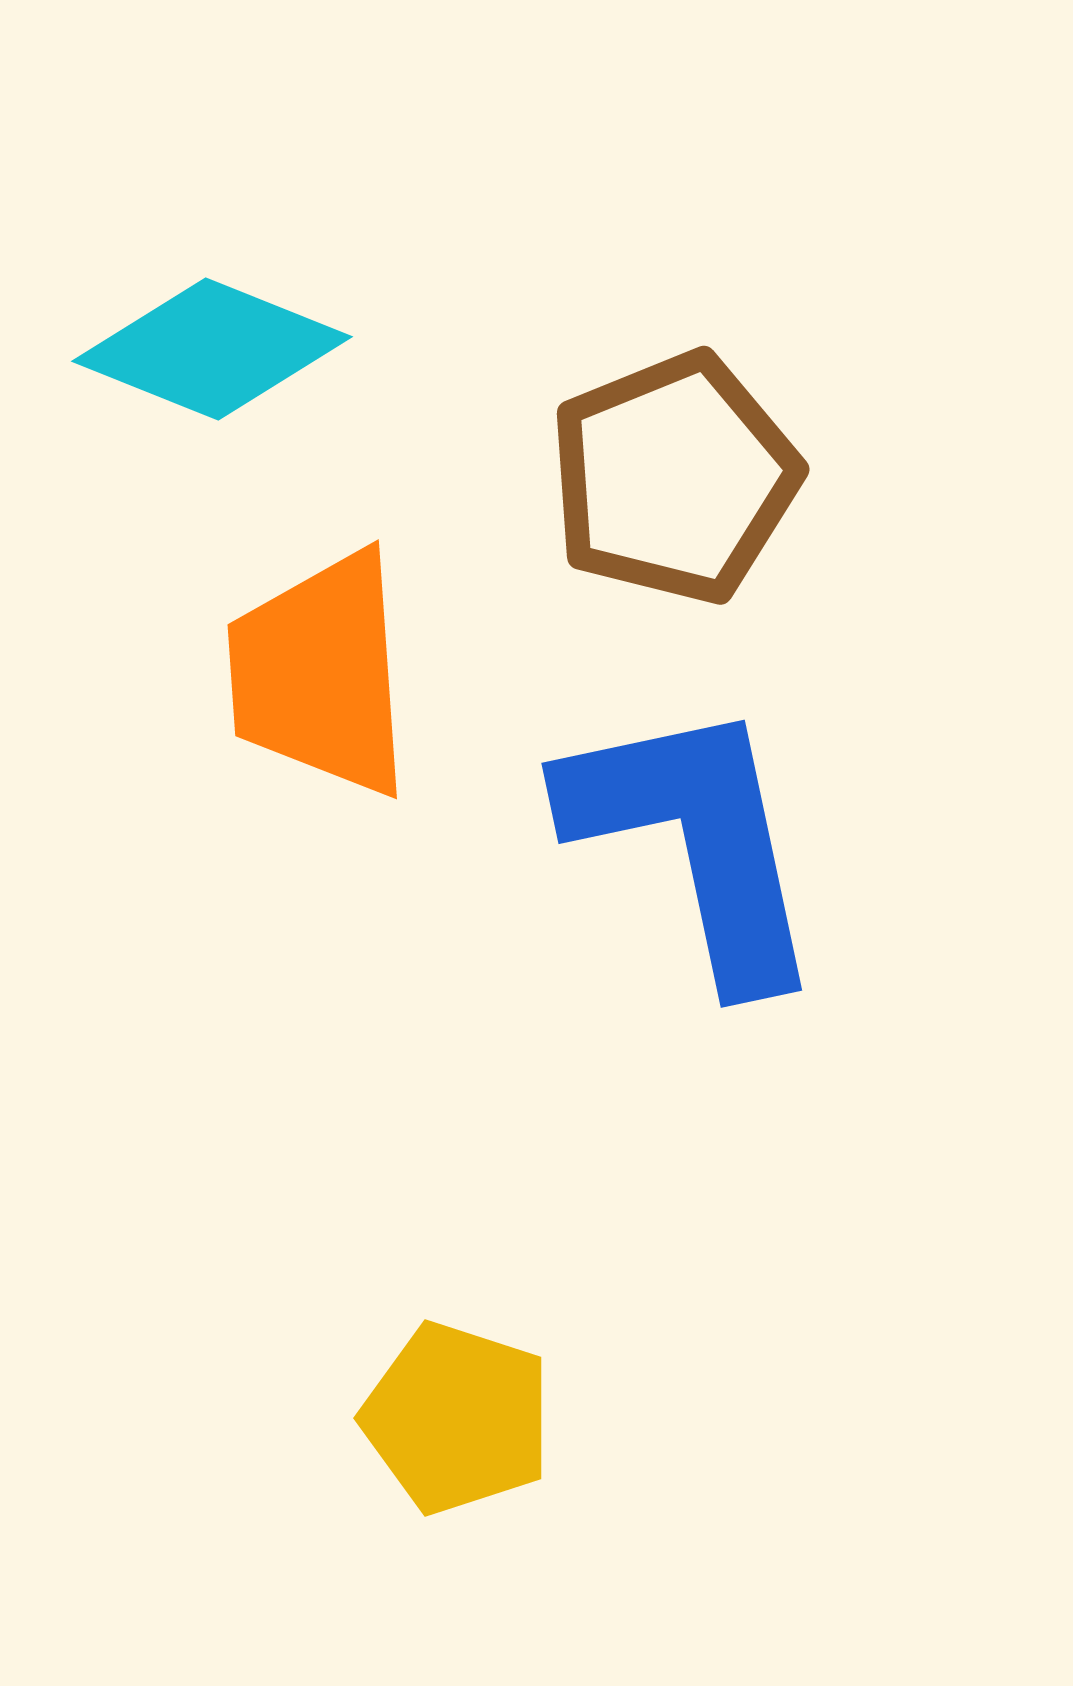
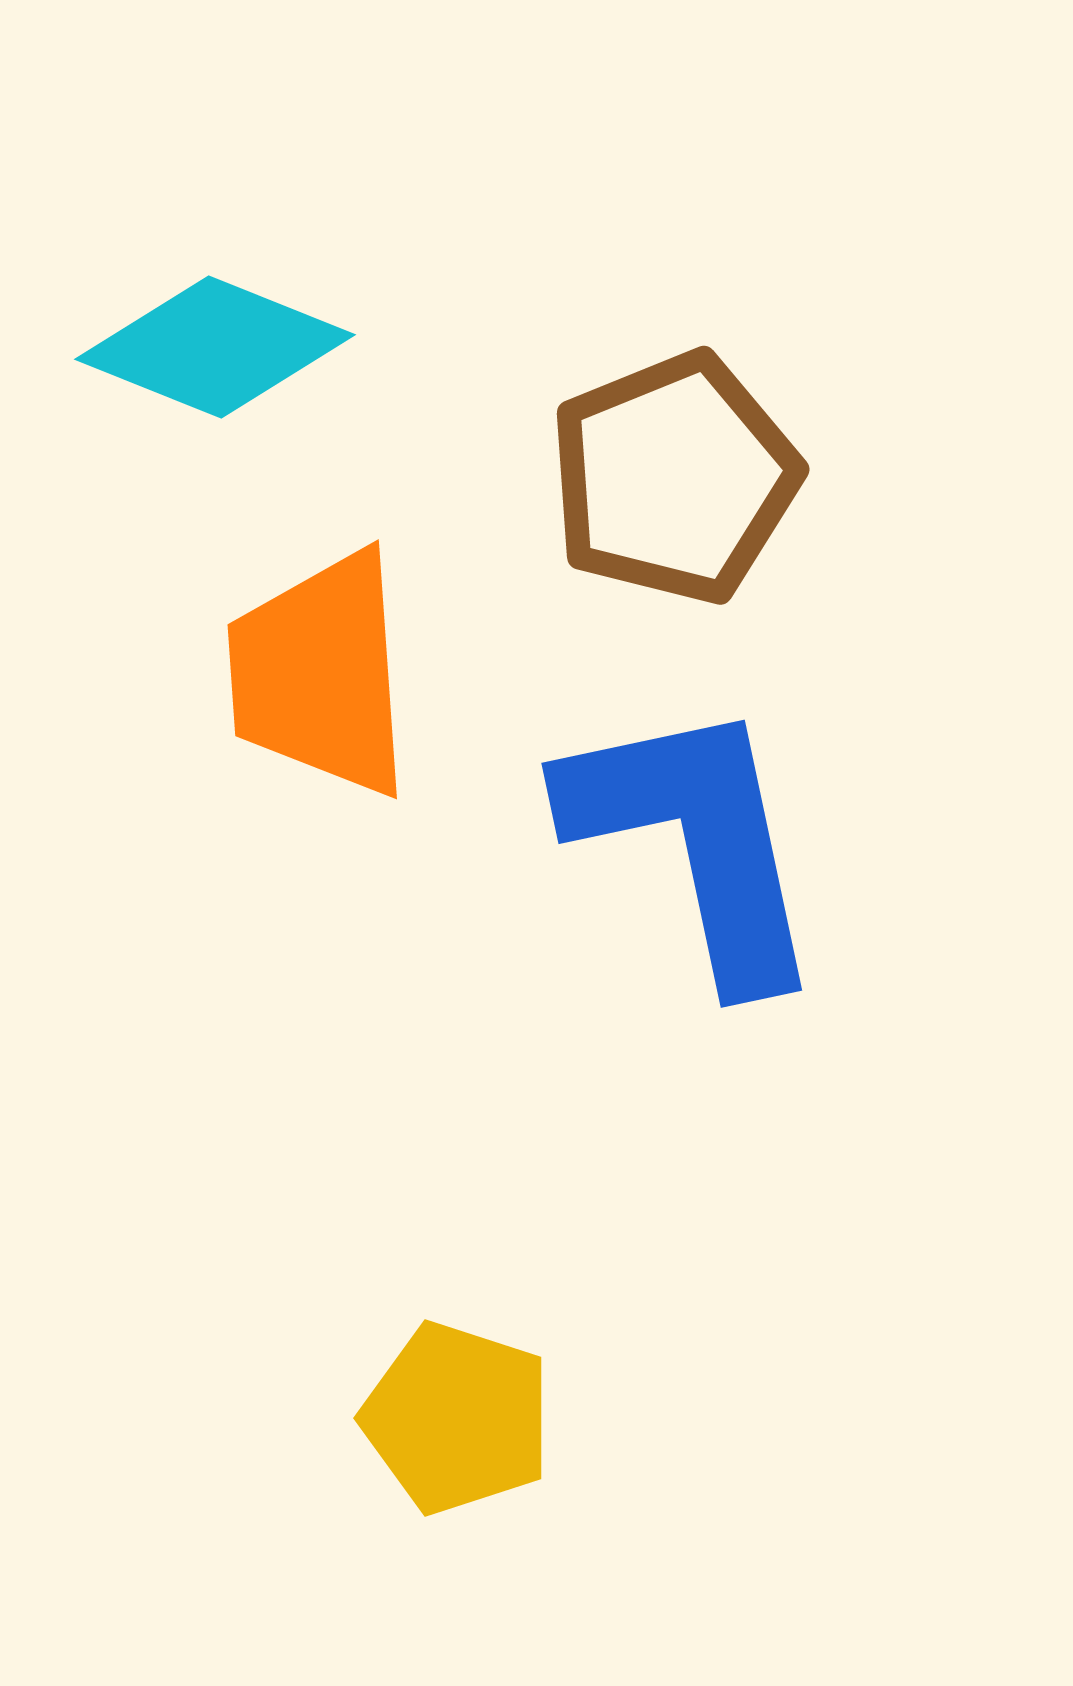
cyan diamond: moved 3 px right, 2 px up
